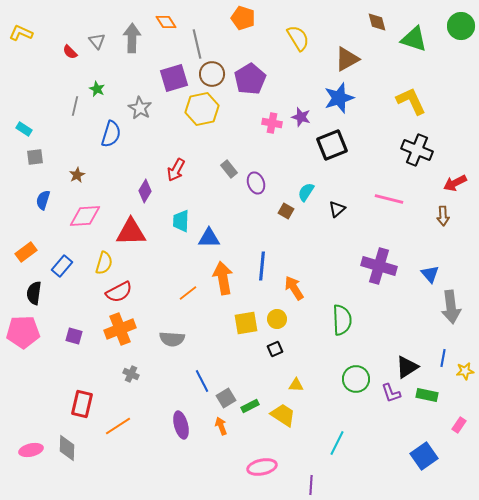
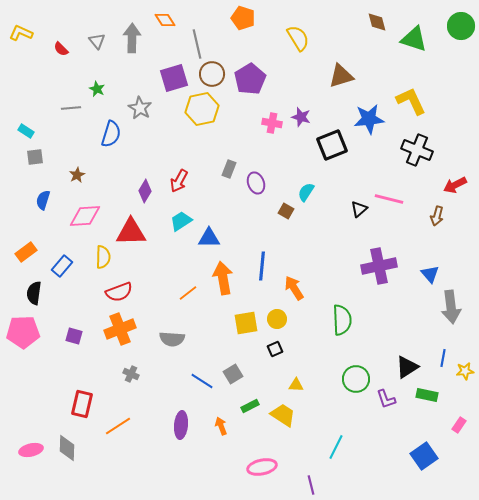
orange diamond at (166, 22): moved 1 px left, 2 px up
red semicircle at (70, 52): moved 9 px left, 3 px up
brown triangle at (347, 59): moved 6 px left, 17 px down; rotated 12 degrees clockwise
blue star at (339, 98): moved 30 px right, 21 px down; rotated 12 degrees clockwise
gray line at (75, 106): moved 4 px left, 2 px down; rotated 72 degrees clockwise
cyan rectangle at (24, 129): moved 2 px right, 2 px down
gray rectangle at (229, 169): rotated 60 degrees clockwise
red arrow at (176, 170): moved 3 px right, 11 px down
red arrow at (455, 183): moved 2 px down
black triangle at (337, 209): moved 22 px right
brown arrow at (443, 216): moved 6 px left; rotated 18 degrees clockwise
cyan trapezoid at (181, 221): rotated 55 degrees clockwise
yellow semicircle at (104, 263): moved 1 px left, 6 px up; rotated 15 degrees counterclockwise
purple cross at (379, 266): rotated 28 degrees counterclockwise
red semicircle at (119, 292): rotated 8 degrees clockwise
blue line at (202, 381): rotated 30 degrees counterclockwise
purple L-shape at (391, 393): moved 5 px left, 6 px down
gray square at (226, 398): moved 7 px right, 24 px up
purple ellipse at (181, 425): rotated 20 degrees clockwise
cyan line at (337, 443): moved 1 px left, 4 px down
purple line at (311, 485): rotated 18 degrees counterclockwise
